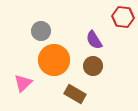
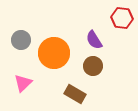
red hexagon: moved 1 px left, 1 px down
gray circle: moved 20 px left, 9 px down
orange circle: moved 7 px up
